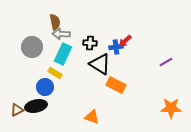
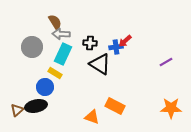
brown semicircle: rotated 21 degrees counterclockwise
orange rectangle: moved 1 px left, 21 px down
brown triangle: rotated 16 degrees counterclockwise
